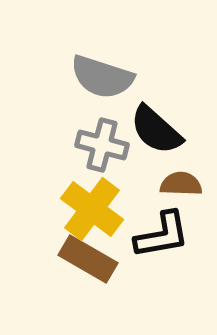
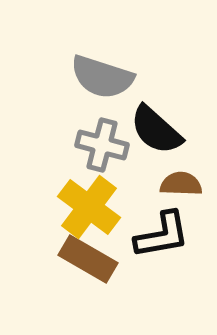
yellow cross: moved 3 px left, 2 px up
